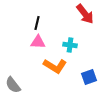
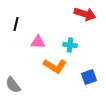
red arrow: rotated 35 degrees counterclockwise
black line: moved 21 px left, 1 px down
